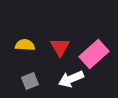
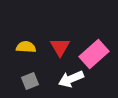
yellow semicircle: moved 1 px right, 2 px down
